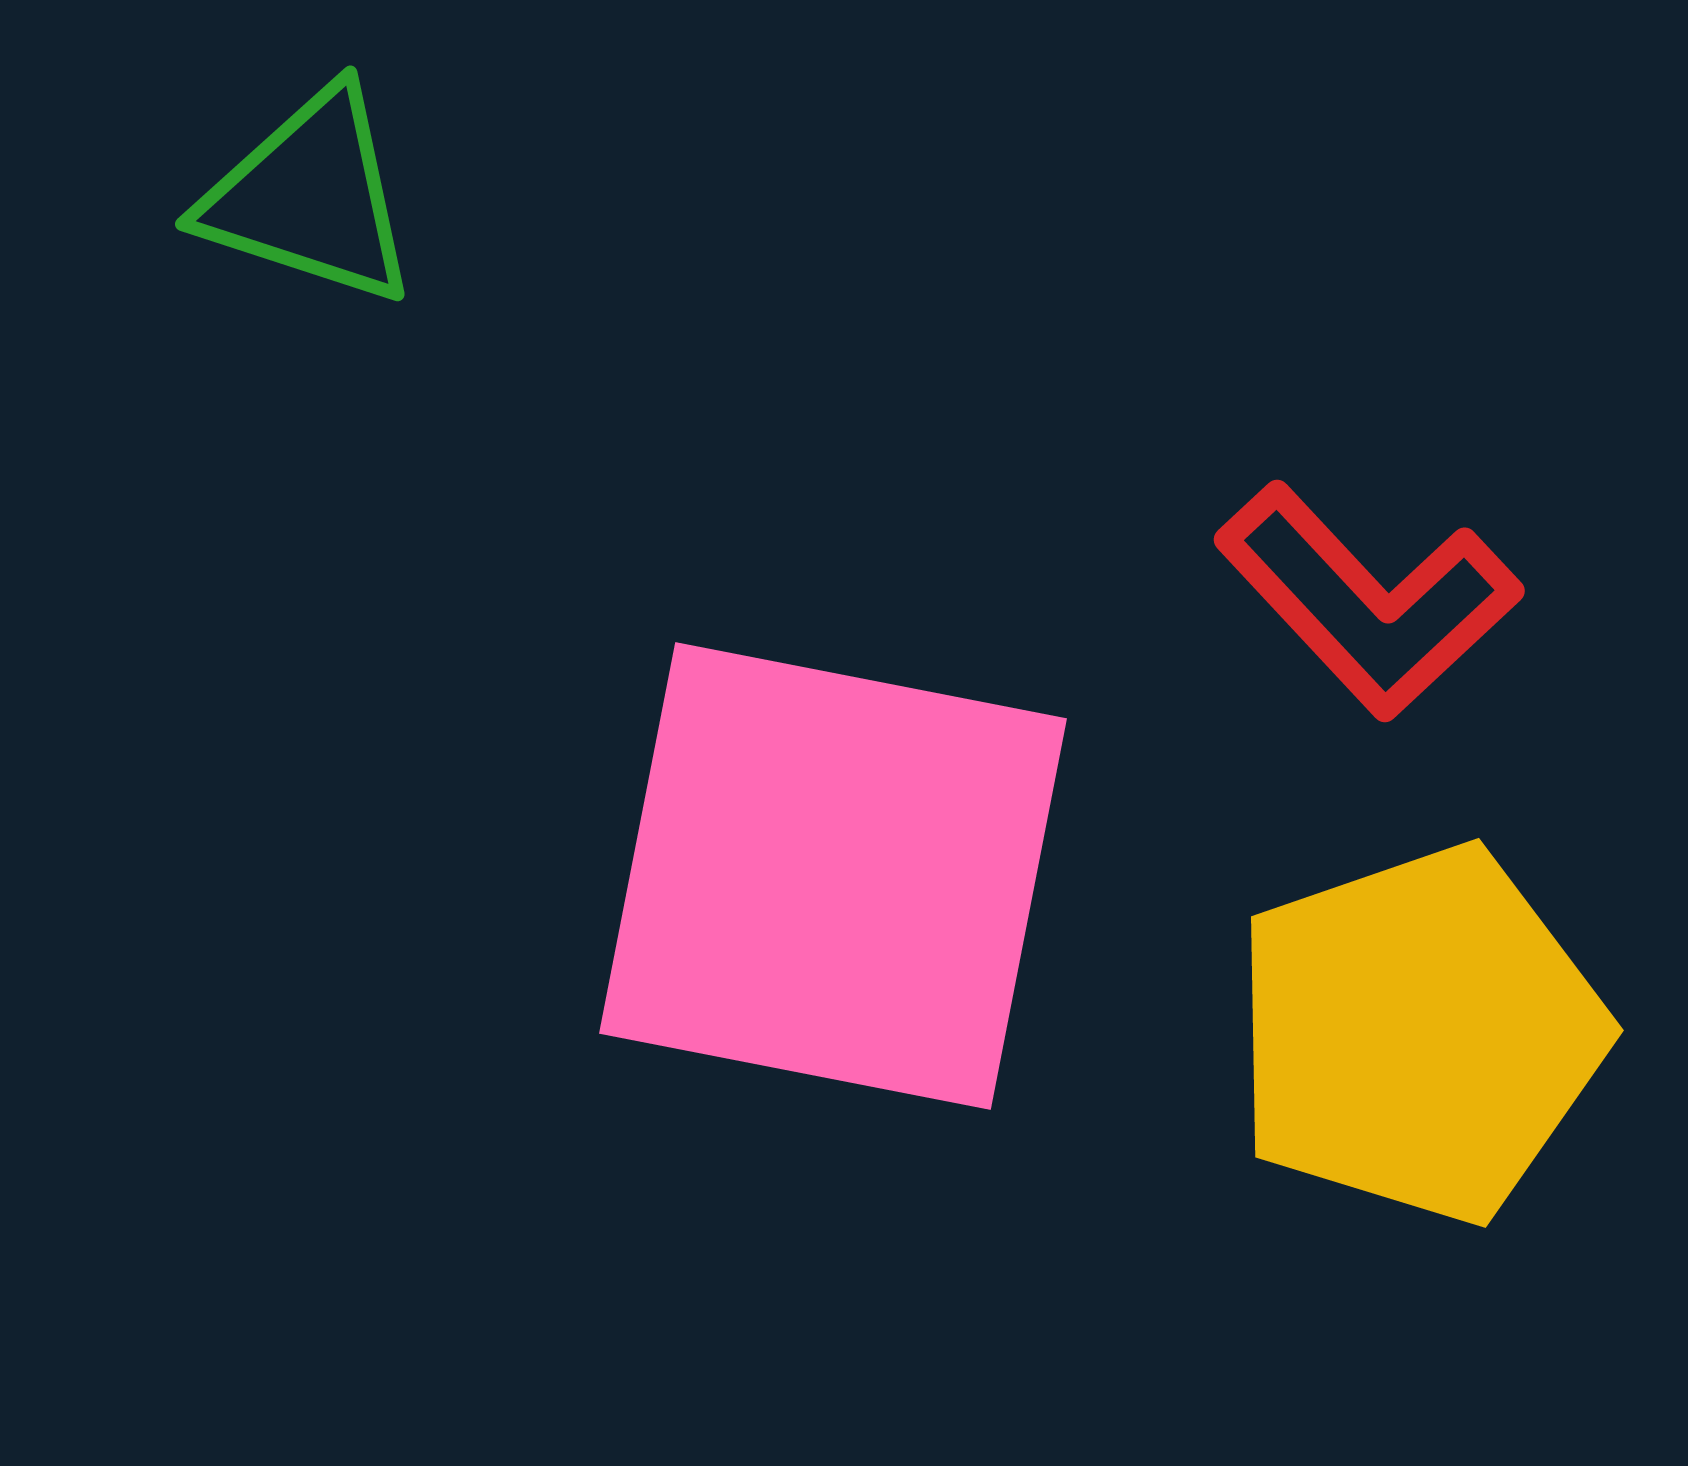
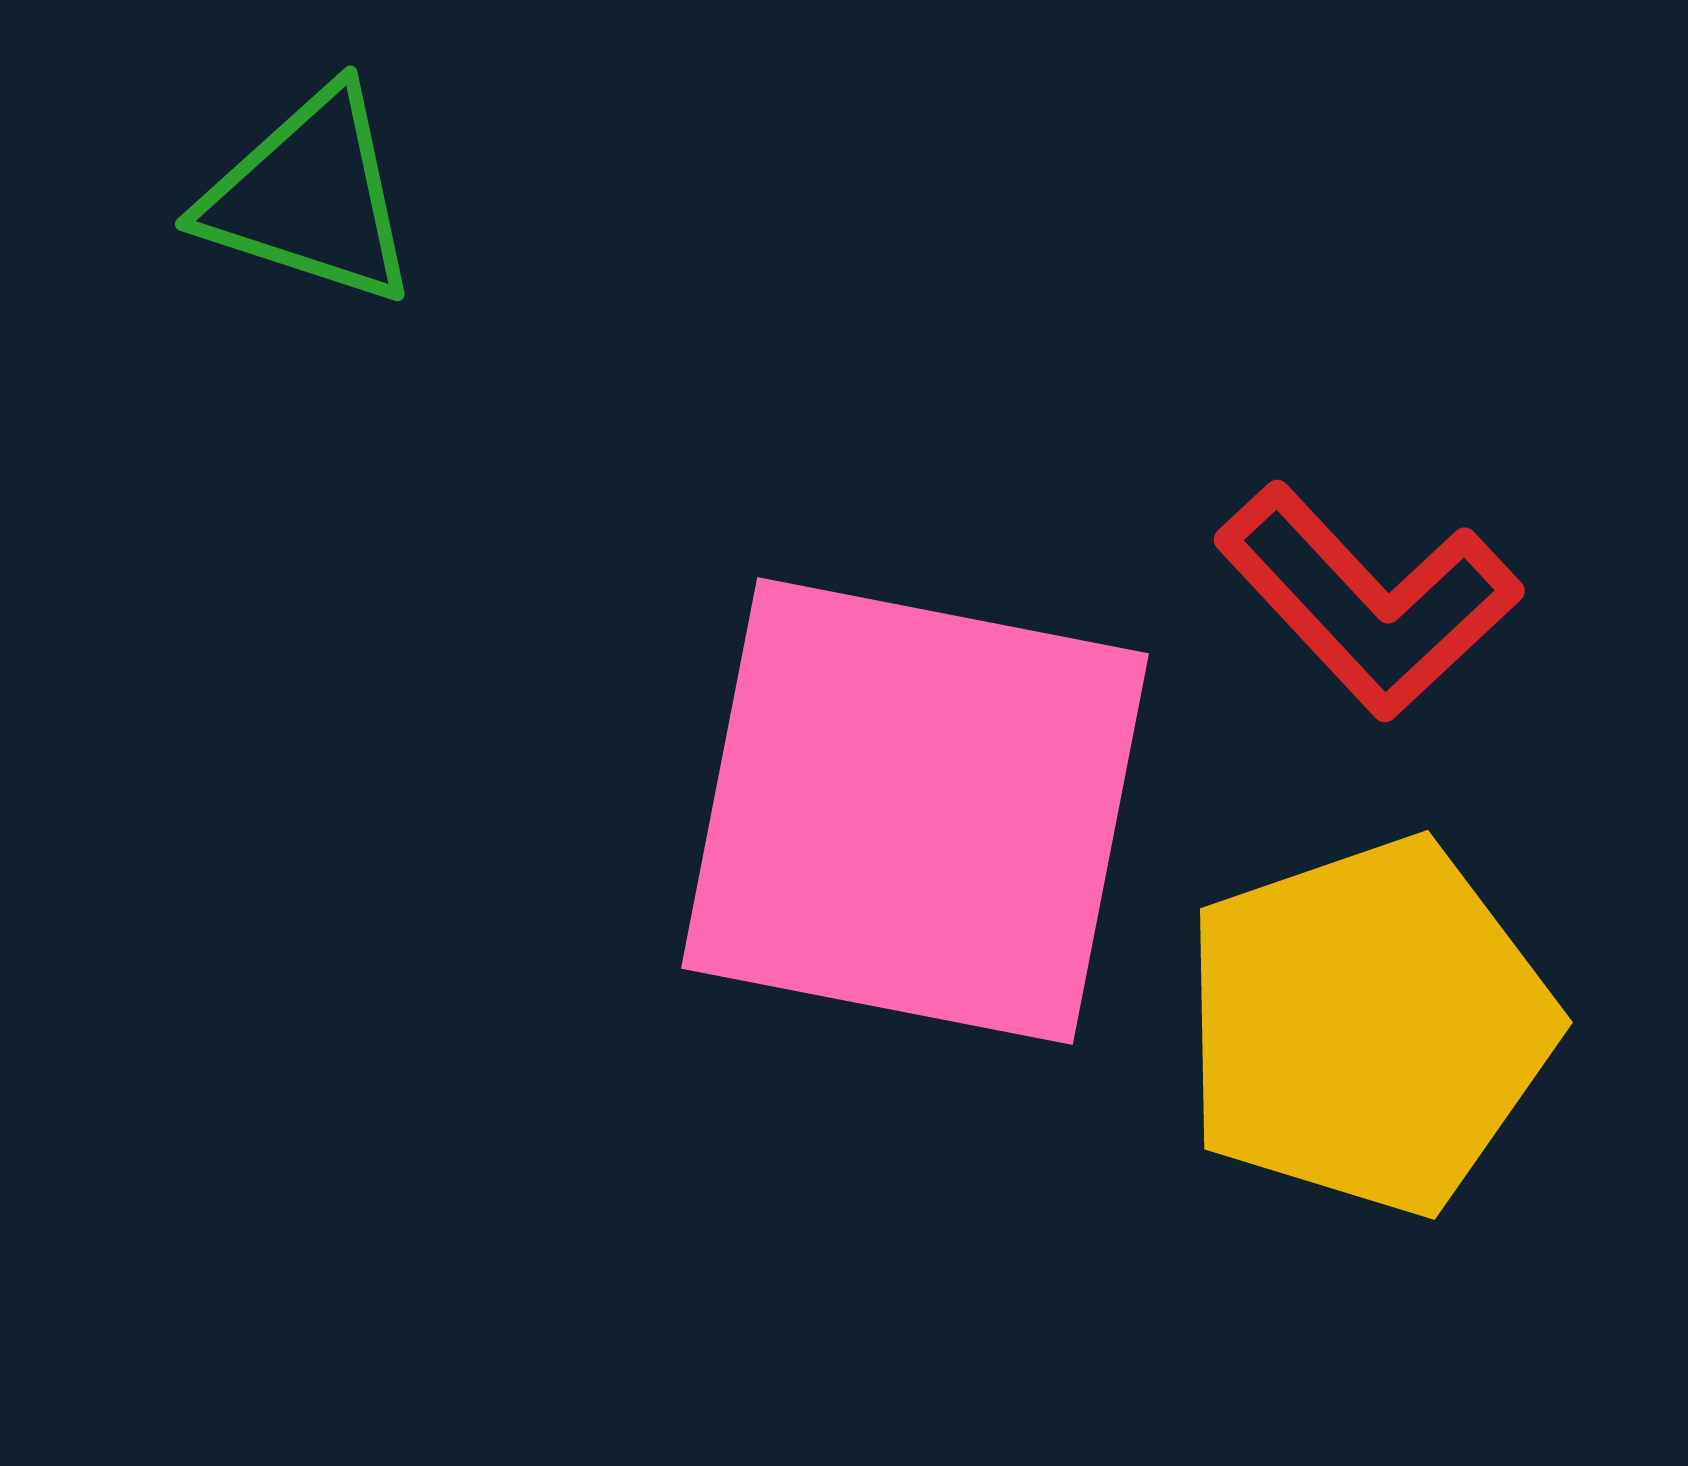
pink square: moved 82 px right, 65 px up
yellow pentagon: moved 51 px left, 8 px up
